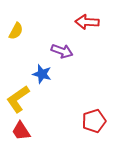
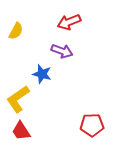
red arrow: moved 18 px left; rotated 25 degrees counterclockwise
red pentagon: moved 2 px left, 4 px down; rotated 15 degrees clockwise
